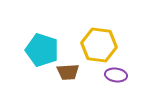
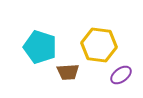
cyan pentagon: moved 2 px left, 3 px up
purple ellipse: moved 5 px right; rotated 45 degrees counterclockwise
